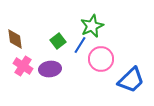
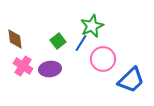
blue line: moved 1 px right, 2 px up
pink circle: moved 2 px right
